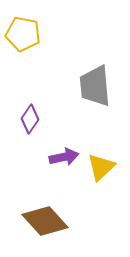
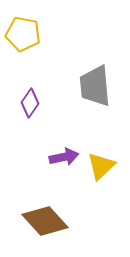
purple diamond: moved 16 px up
yellow triangle: moved 1 px up
